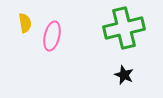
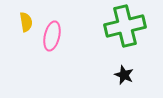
yellow semicircle: moved 1 px right, 1 px up
green cross: moved 1 px right, 2 px up
